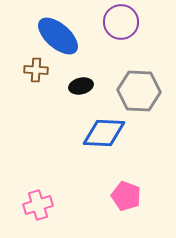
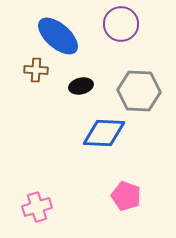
purple circle: moved 2 px down
pink cross: moved 1 px left, 2 px down
